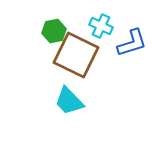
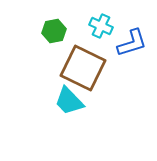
brown square: moved 7 px right, 13 px down
